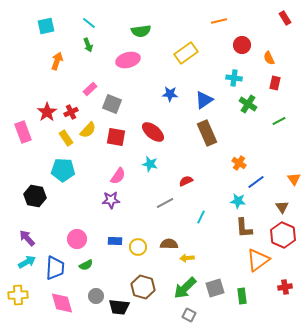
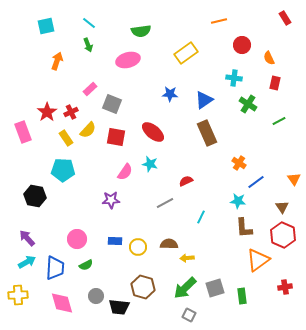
pink semicircle at (118, 176): moved 7 px right, 4 px up
